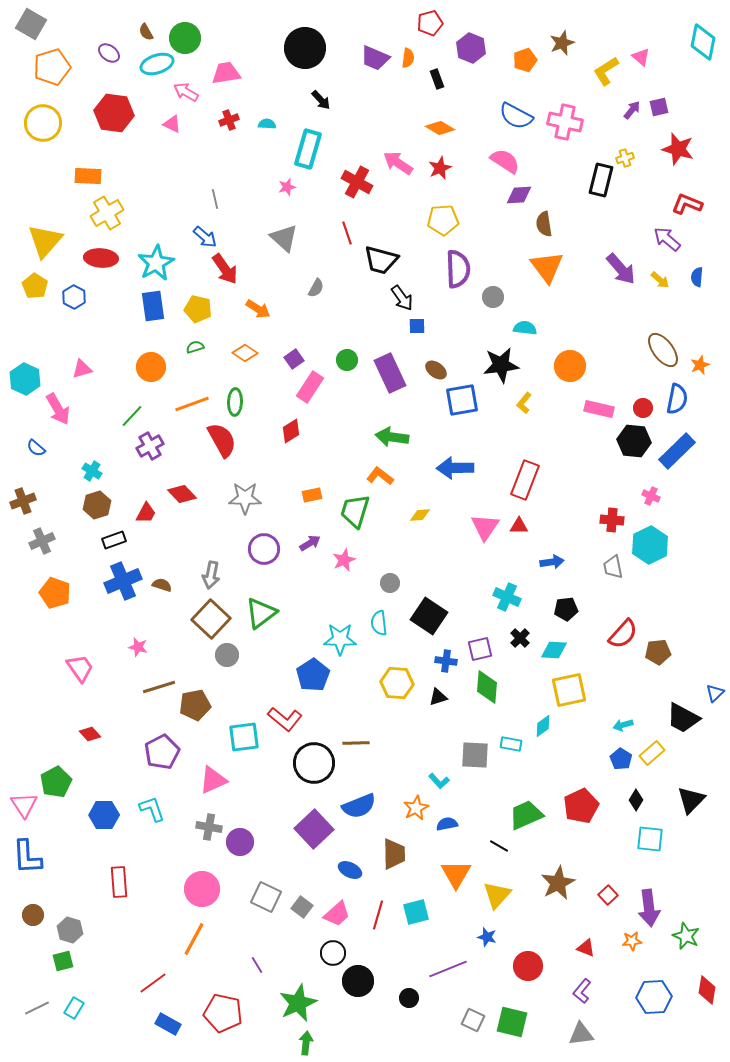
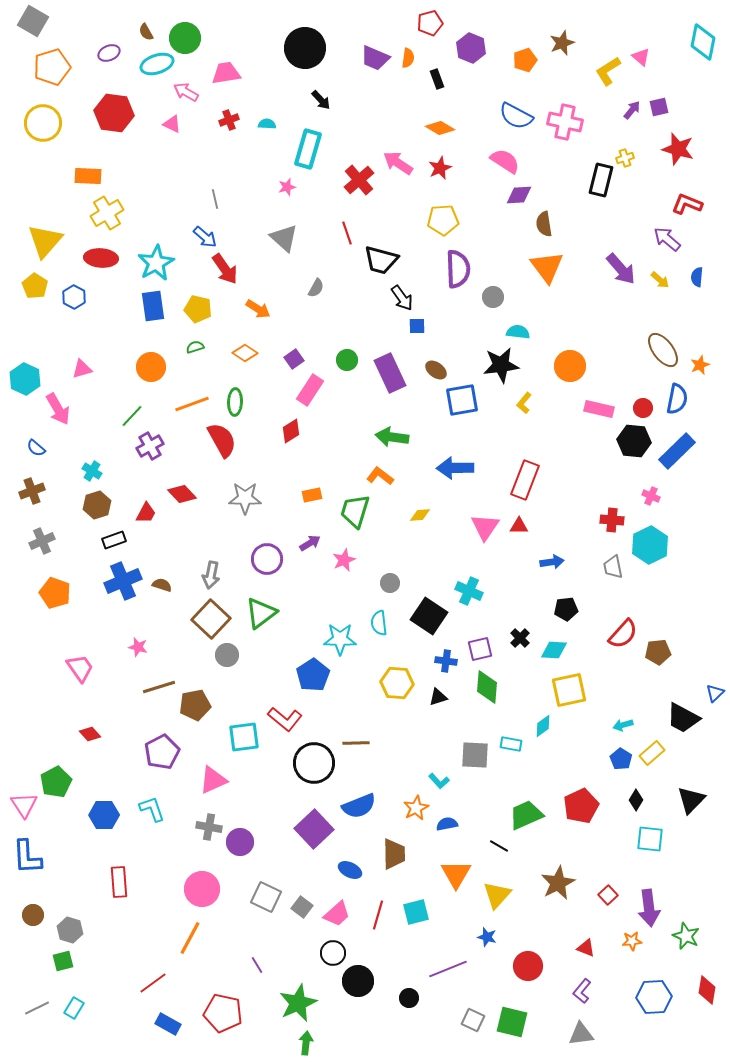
gray square at (31, 24): moved 2 px right, 3 px up
purple ellipse at (109, 53): rotated 60 degrees counterclockwise
yellow L-shape at (606, 71): moved 2 px right
red cross at (357, 182): moved 2 px right, 2 px up; rotated 20 degrees clockwise
cyan semicircle at (525, 328): moved 7 px left, 4 px down
pink rectangle at (310, 387): moved 3 px down
brown cross at (23, 501): moved 9 px right, 10 px up
purple circle at (264, 549): moved 3 px right, 10 px down
cyan cross at (507, 597): moved 38 px left, 6 px up
orange line at (194, 939): moved 4 px left, 1 px up
